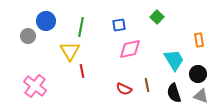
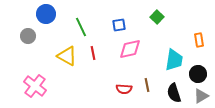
blue circle: moved 7 px up
green line: rotated 36 degrees counterclockwise
yellow triangle: moved 3 px left, 5 px down; rotated 30 degrees counterclockwise
cyan trapezoid: rotated 40 degrees clockwise
red line: moved 11 px right, 18 px up
red semicircle: rotated 21 degrees counterclockwise
gray triangle: rotated 49 degrees counterclockwise
